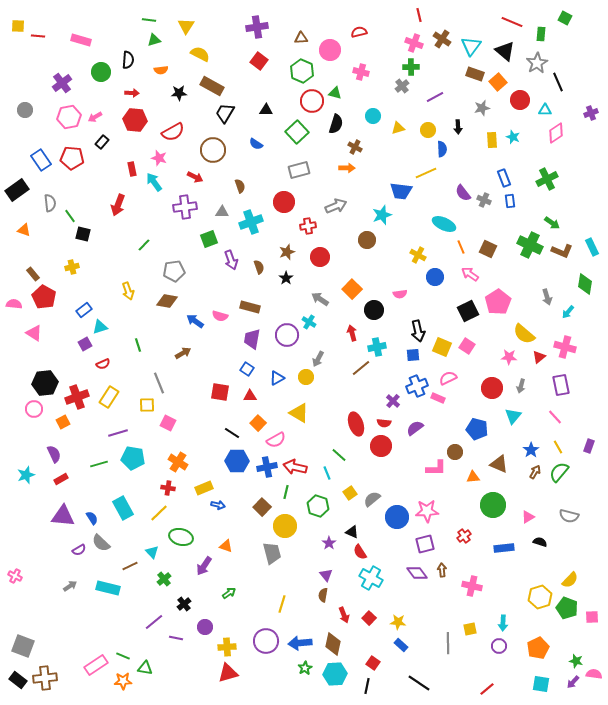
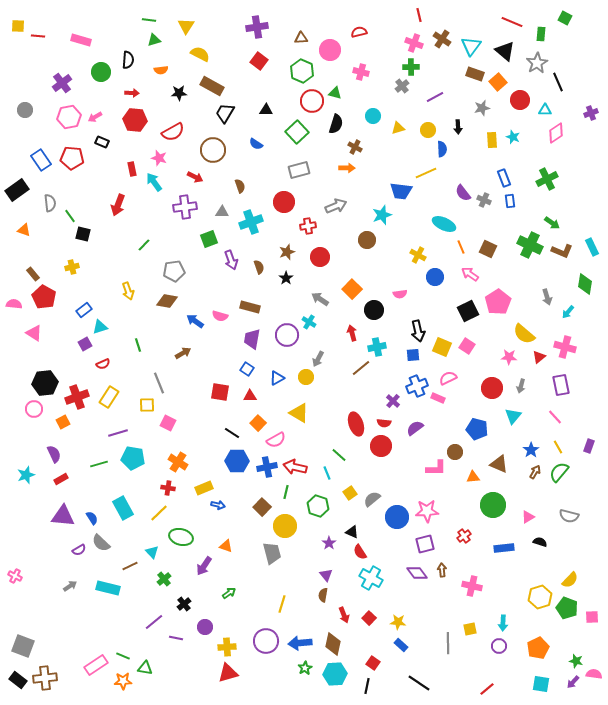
black rectangle at (102, 142): rotated 72 degrees clockwise
